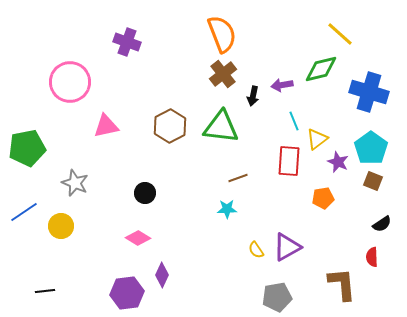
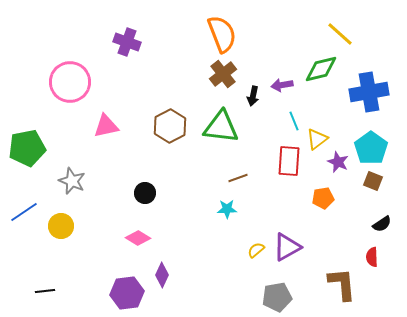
blue cross: rotated 27 degrees counterclockwise
gray star: moved 3 px left, 2 px up
yellow semicircle: rotated 84 degrees clockwise
